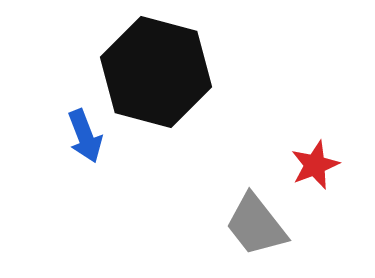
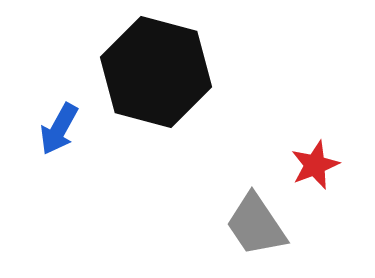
blue arrow: moved 26 px left, 7 px up; rotated 50 degrees clockwise
gray trapezoid: rotated 4 degrees clockwise
